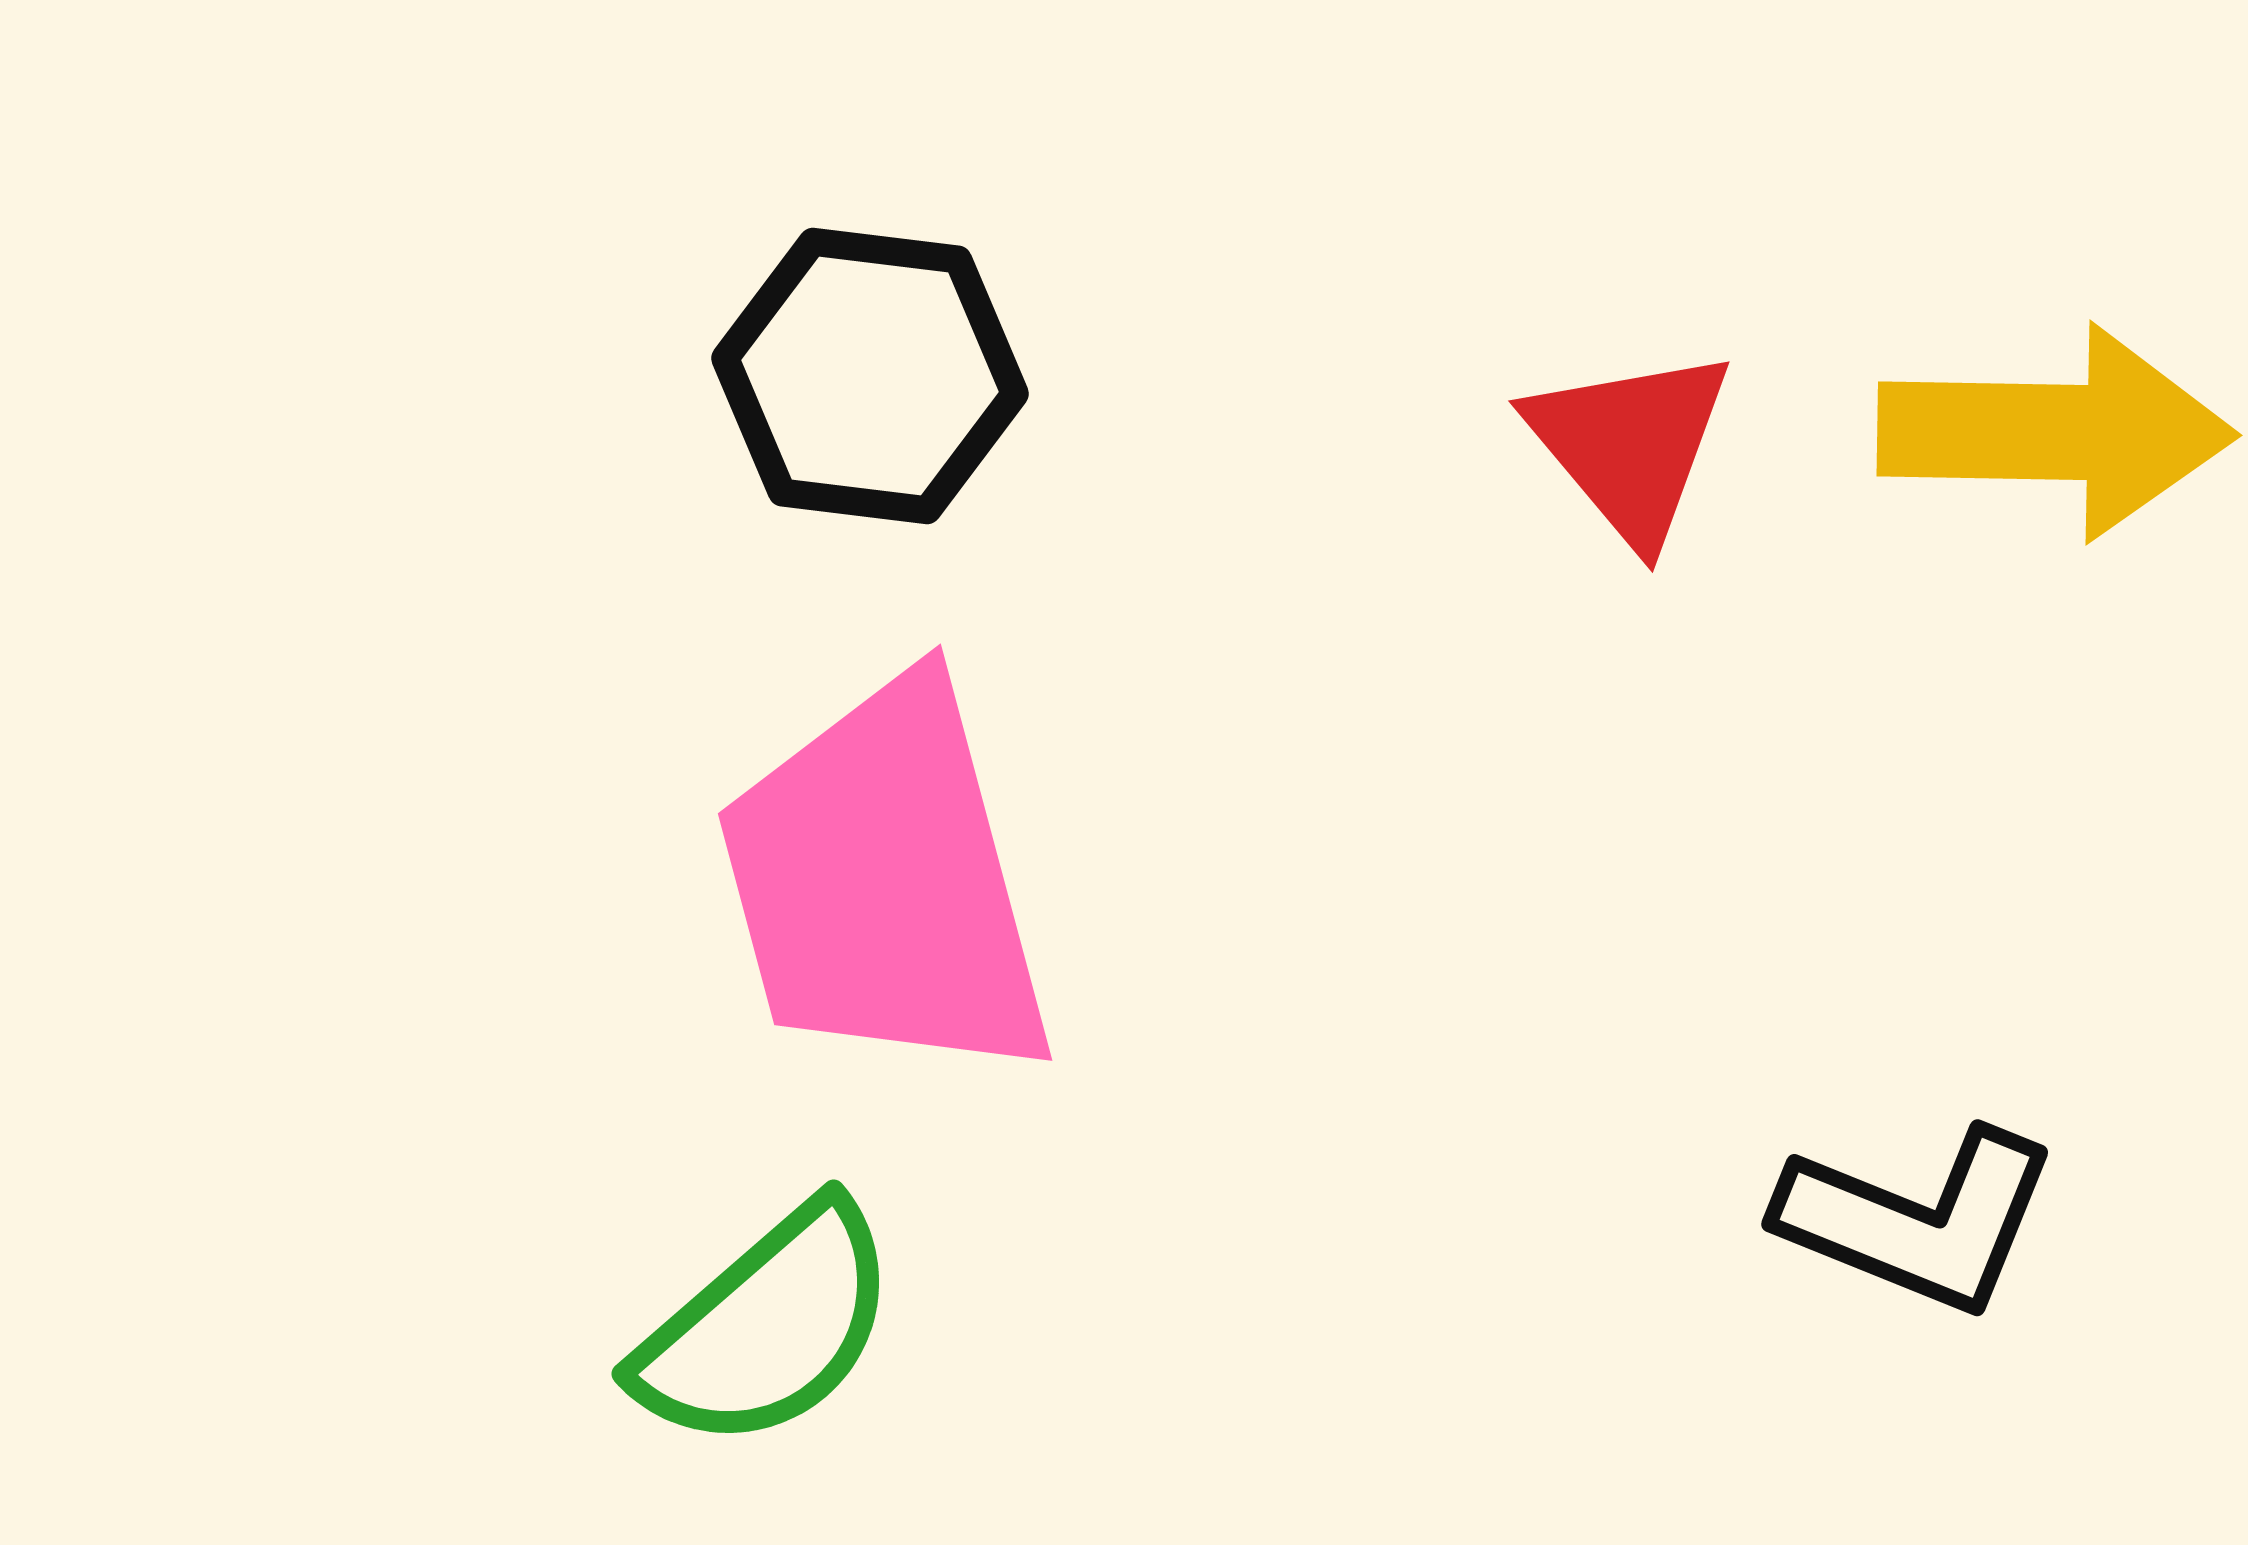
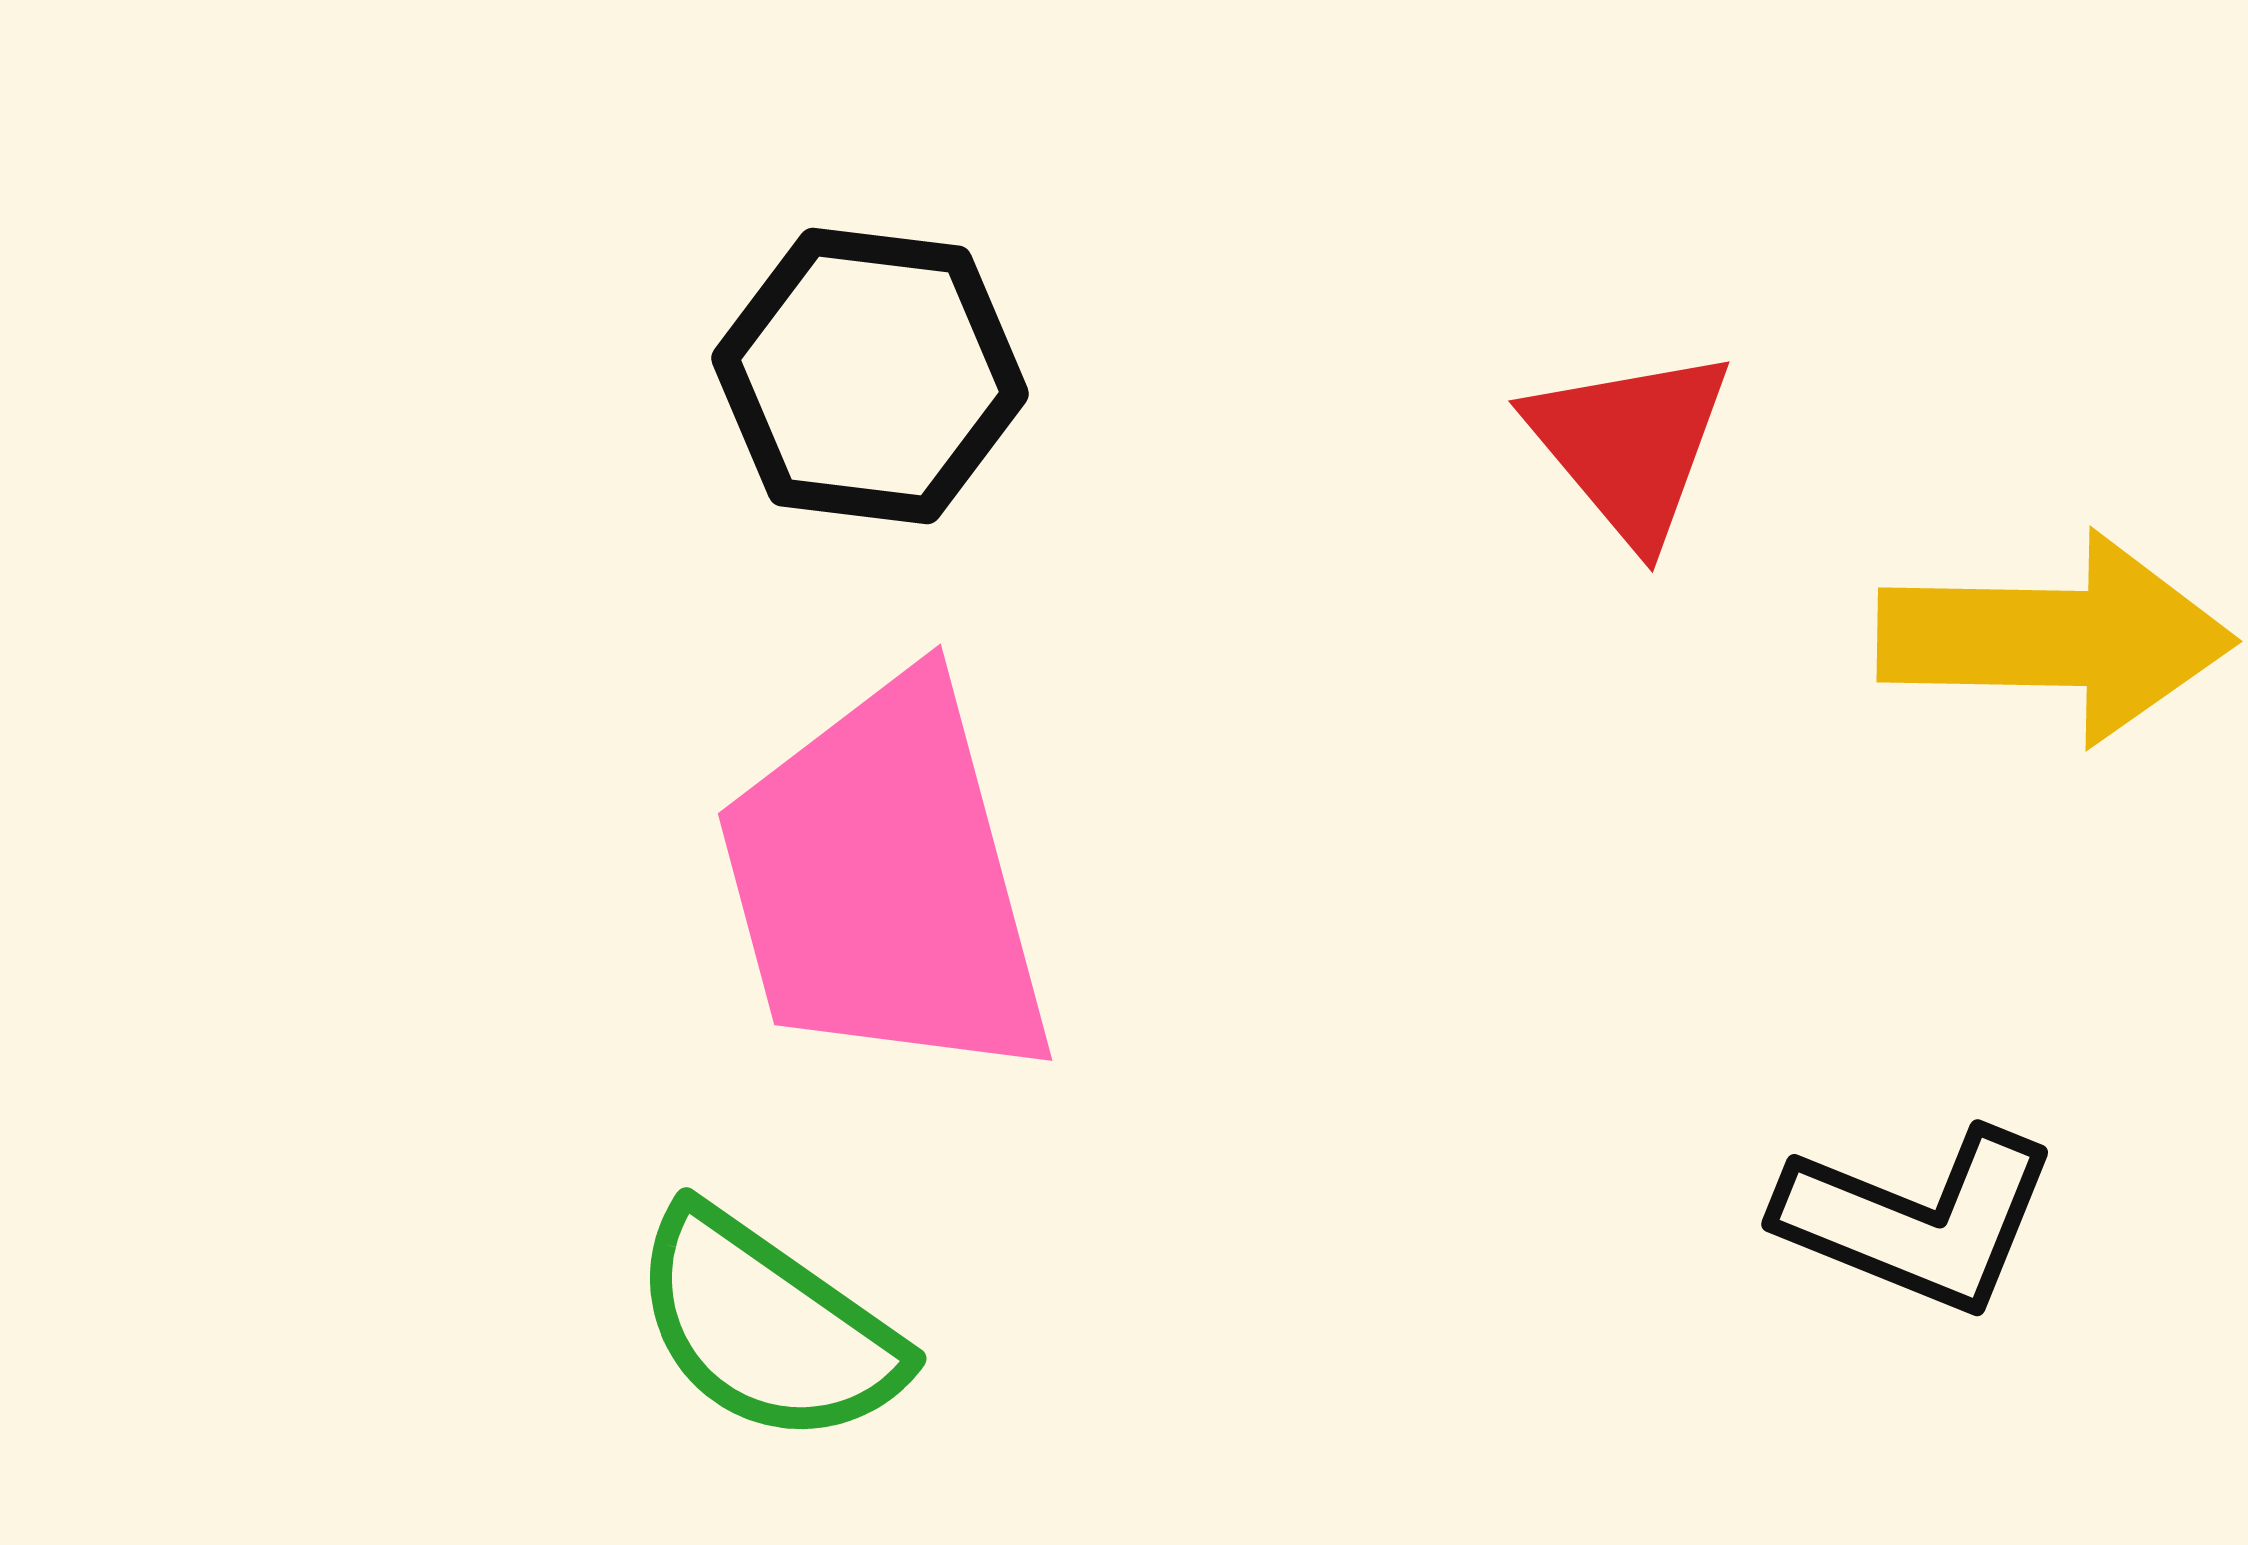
yellow arrow: moved 206 px down
green semicircle: rotated 76 degrees clockwise
